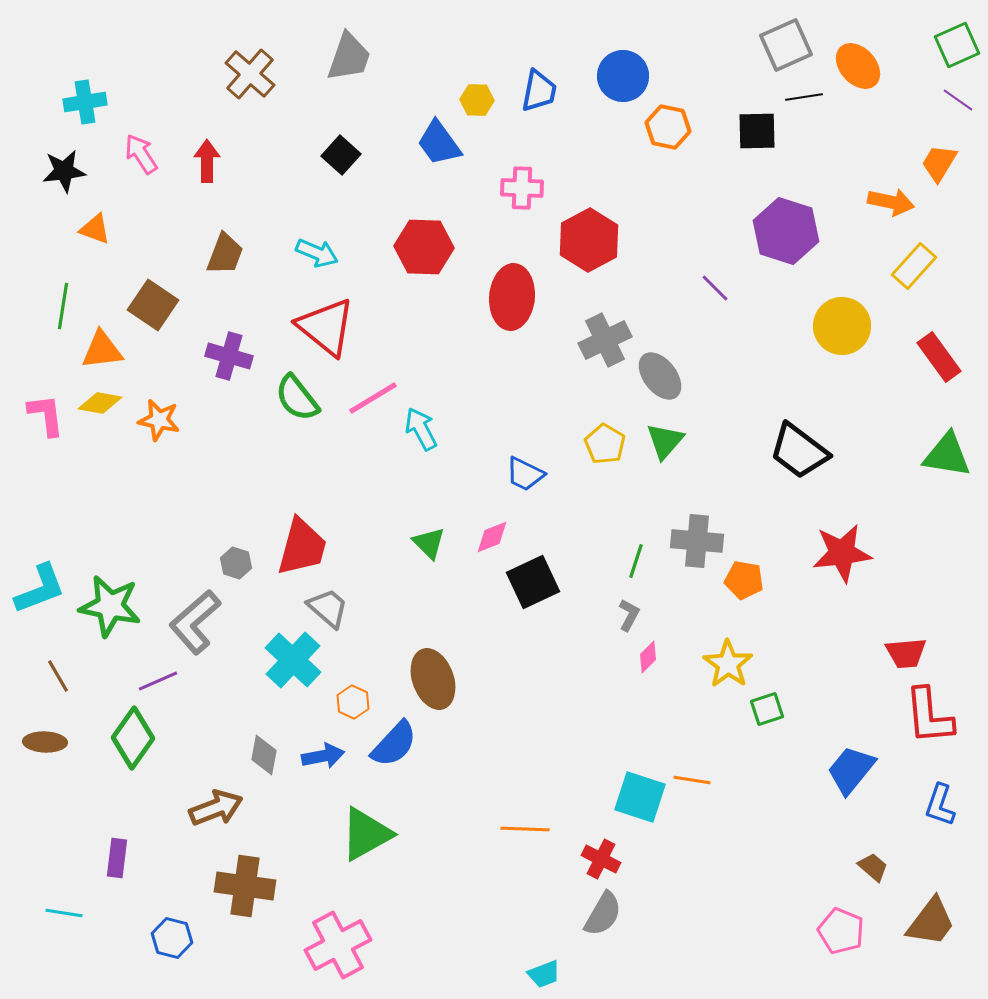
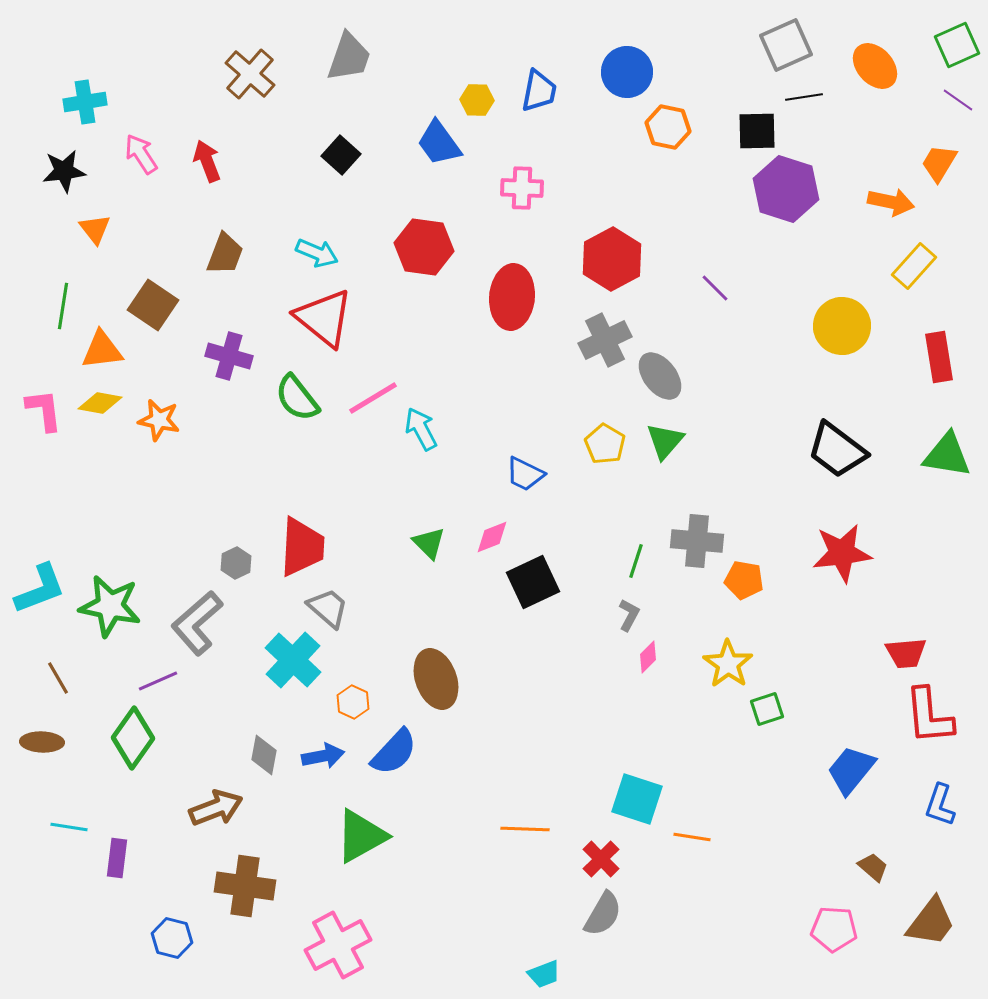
orange ellipse at (858, 66): moved 17 px right
blue circle at (623, 76): moved 4 px right, 4 px up
red arrow at (207, 161): rotated 21 degrees counterclockwise
orange triangle at (95, 229): rotated 32 degrees clockwise
purple hexagon at (786, 231): moved 42 px up
red hexagon at (589, 240): moved 23 px right, 19 px down
red hexagon at (424, 247): rotated 6 degrees clockwise
red triangle at (326, 327): moved 2 px left, 9 px up
red rectangle at (939, 357): rotated 27 degrees clockwise
pink L-shape at (46, 415): moved 2 px left, 5 px up
black trapezoid at (799, 451): moved 38 px right, 1 px up
red trapezoid at (302, 547): rotated 12 degrees counterclockwise
gray hexagon at (236, 563): rotated 16 degrees clockwise
gray L-shape at (195, 622): moved 2 px right, 1 px down
brown line at (58, 676): moved 2 px down
brown ellipse at (433, 679): moved 3 px right
brown ellipse at (45, 742): moved 3 px left
blue semicircle at (394, 744): moved 8 px down
orange line at (692, 780): moved 57 px down
cyan square at (640, 797): moved 3 px left, 2 px down
green triangle at (366, 834): moved 5 px left, 2 px down
red cross at (601, 859): rotated 18 degrees clockwise
cyan line at (64, 913): moved 5 px right, 86 px up
pink pentagon at (841, 931): moved 7 px left, 2 px up; rotated 18 degrees counterclockwise
